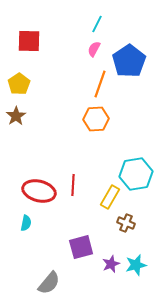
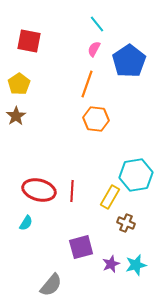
cyan line: rotated 66 degrees counterclockwise
red square: rotated 10 degrees clockwise
orange line: moved 13 px left
orange hexagon: rotated 10 degrees clockwise
cyan hexagon: moved 1 px down
red line: moved 1 px left, 6 px down
red ellipse: moved 1 px up
cyan semicircle: rotated 21 degrees clockwise
gray semicircle: moved 2 px right, 2 px down
